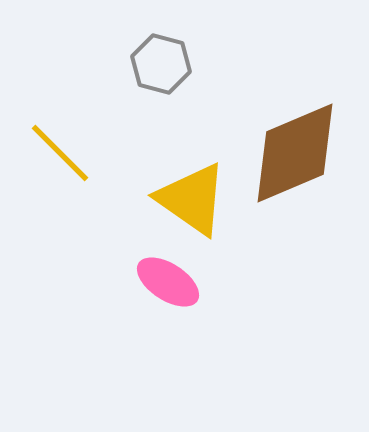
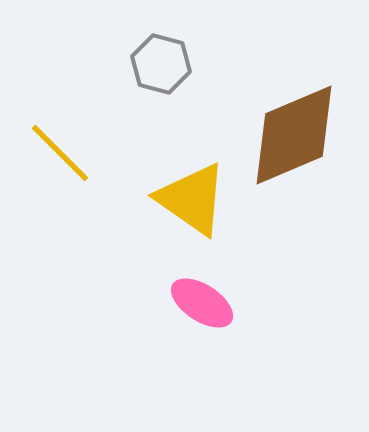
brown diamond: moved 1 px left, 18 px up
pink ellipse: moved 34 px right, 21 px down
